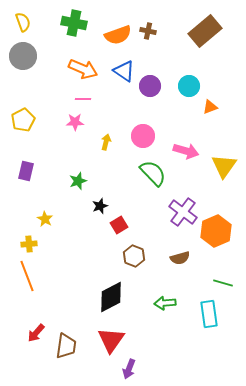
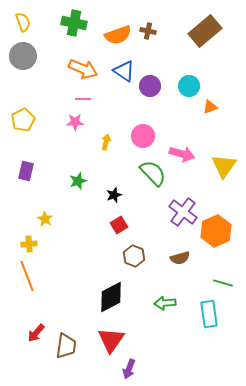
pink arrow: moved 4 px left, 3 px down
black star: moved 14 px right, 11 px up
